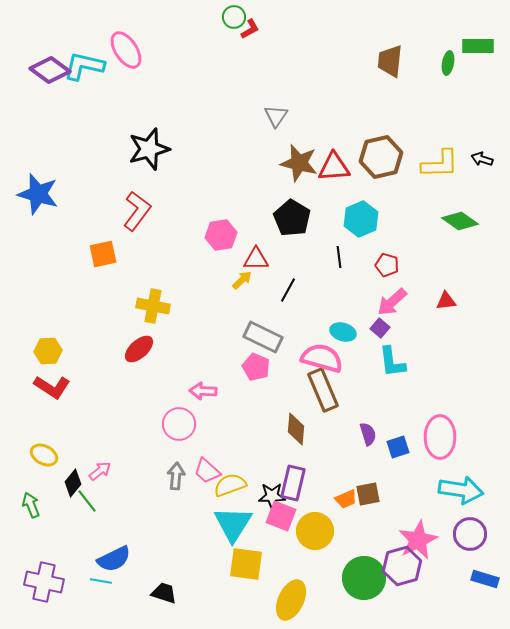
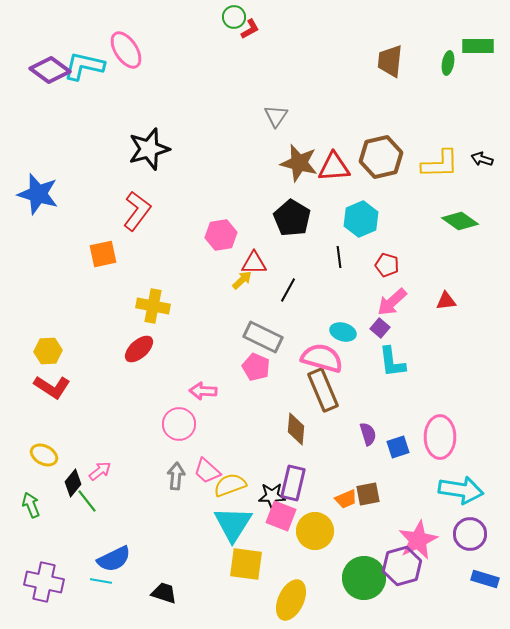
red triangle at (256, 259): moved 2 px left, 4 px down
